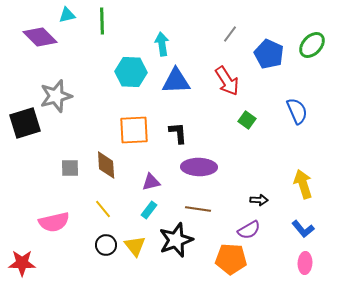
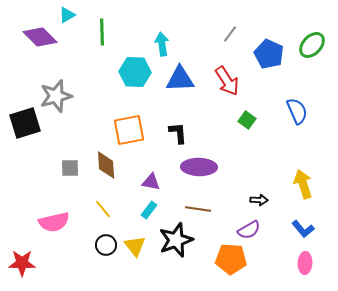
cyan triangle: rotated 18 degrees counterclockwise
green line: moved 11 px down
cyan hexagon: moved 4 px right
blue triangle: moved 4 px right, 2 px up
orange square: moved 5 px left; rotated 8 degrees counterclockwise
purple triangle: rotated 24 degrees clockwise
